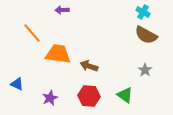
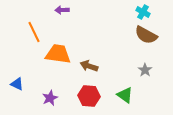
orange line: moved 2 px right, 1 px up; rotated 15 degrees clockwise
